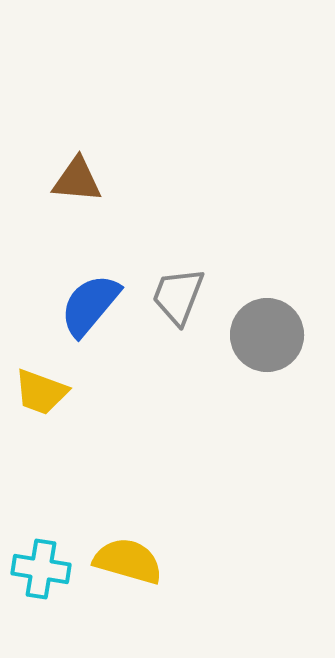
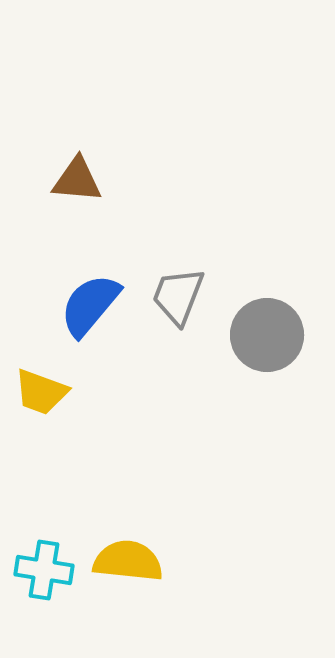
yellow semicircle: rotated 10 degrees counterclockwise
cyan cross: moved 3 px right, 1 px down
